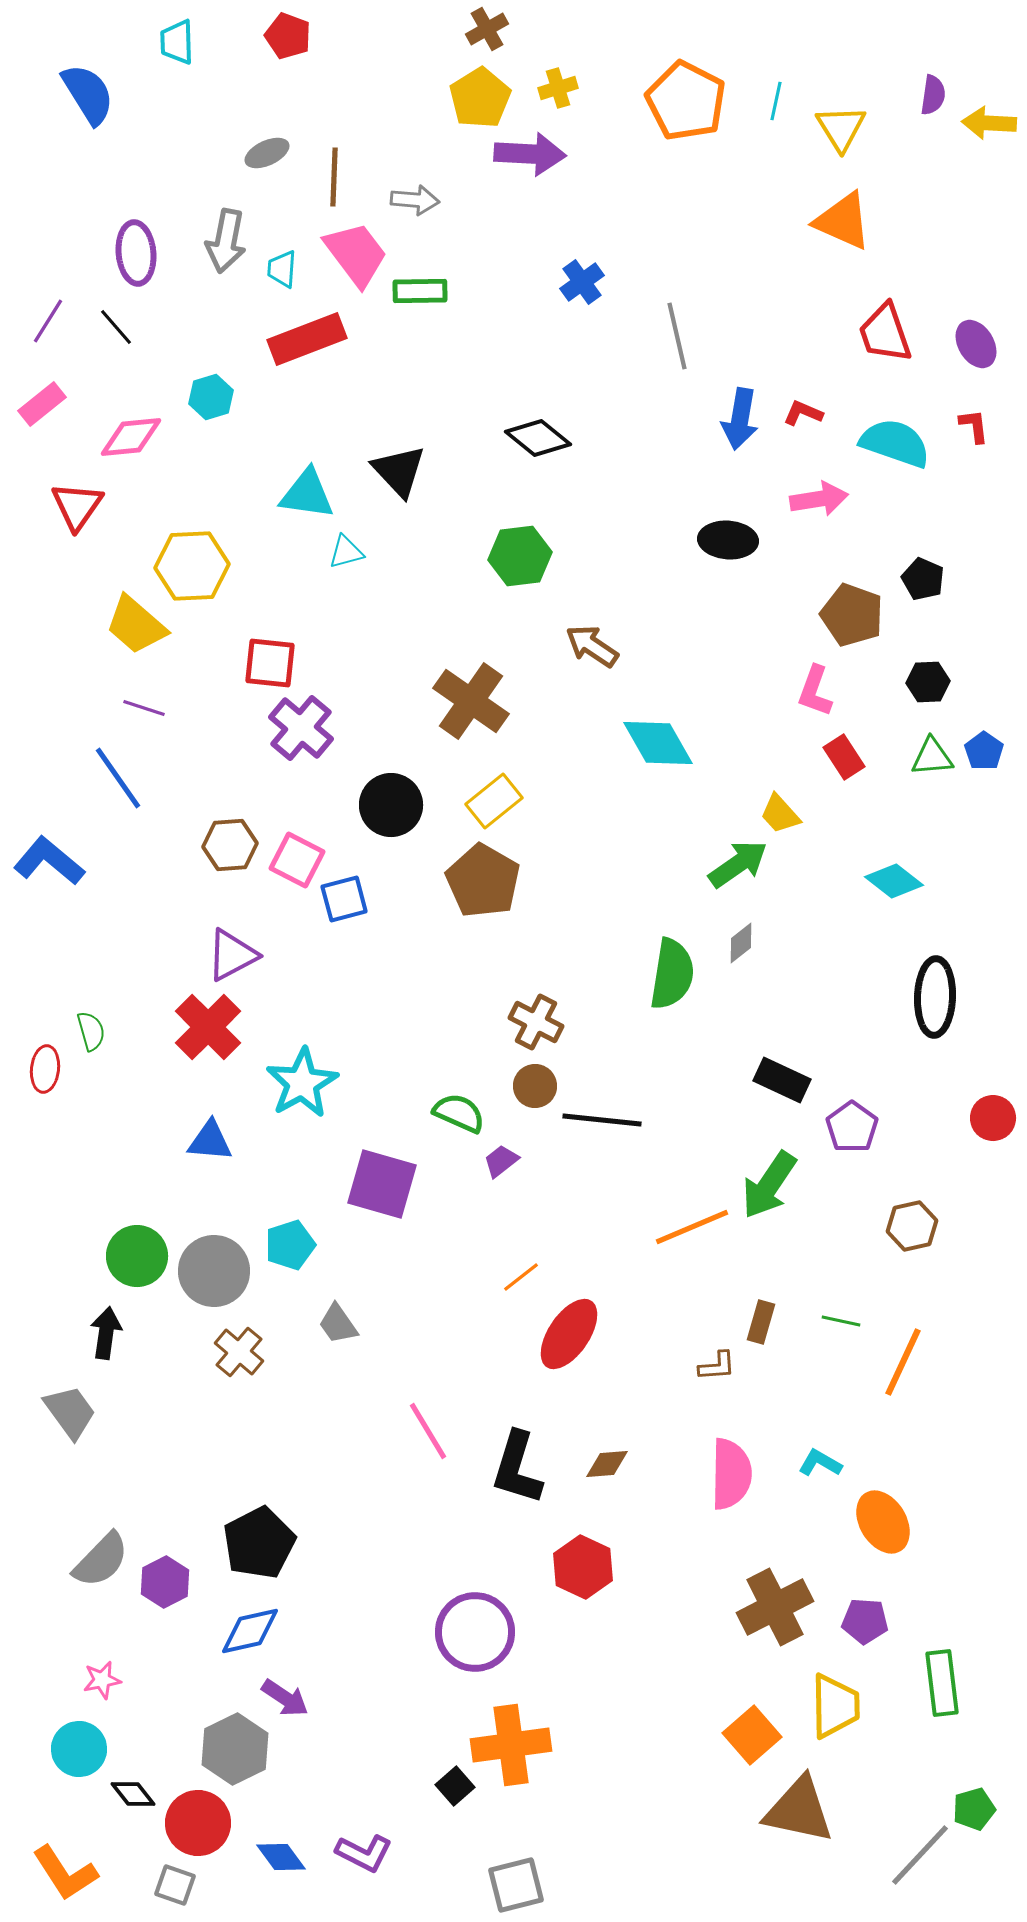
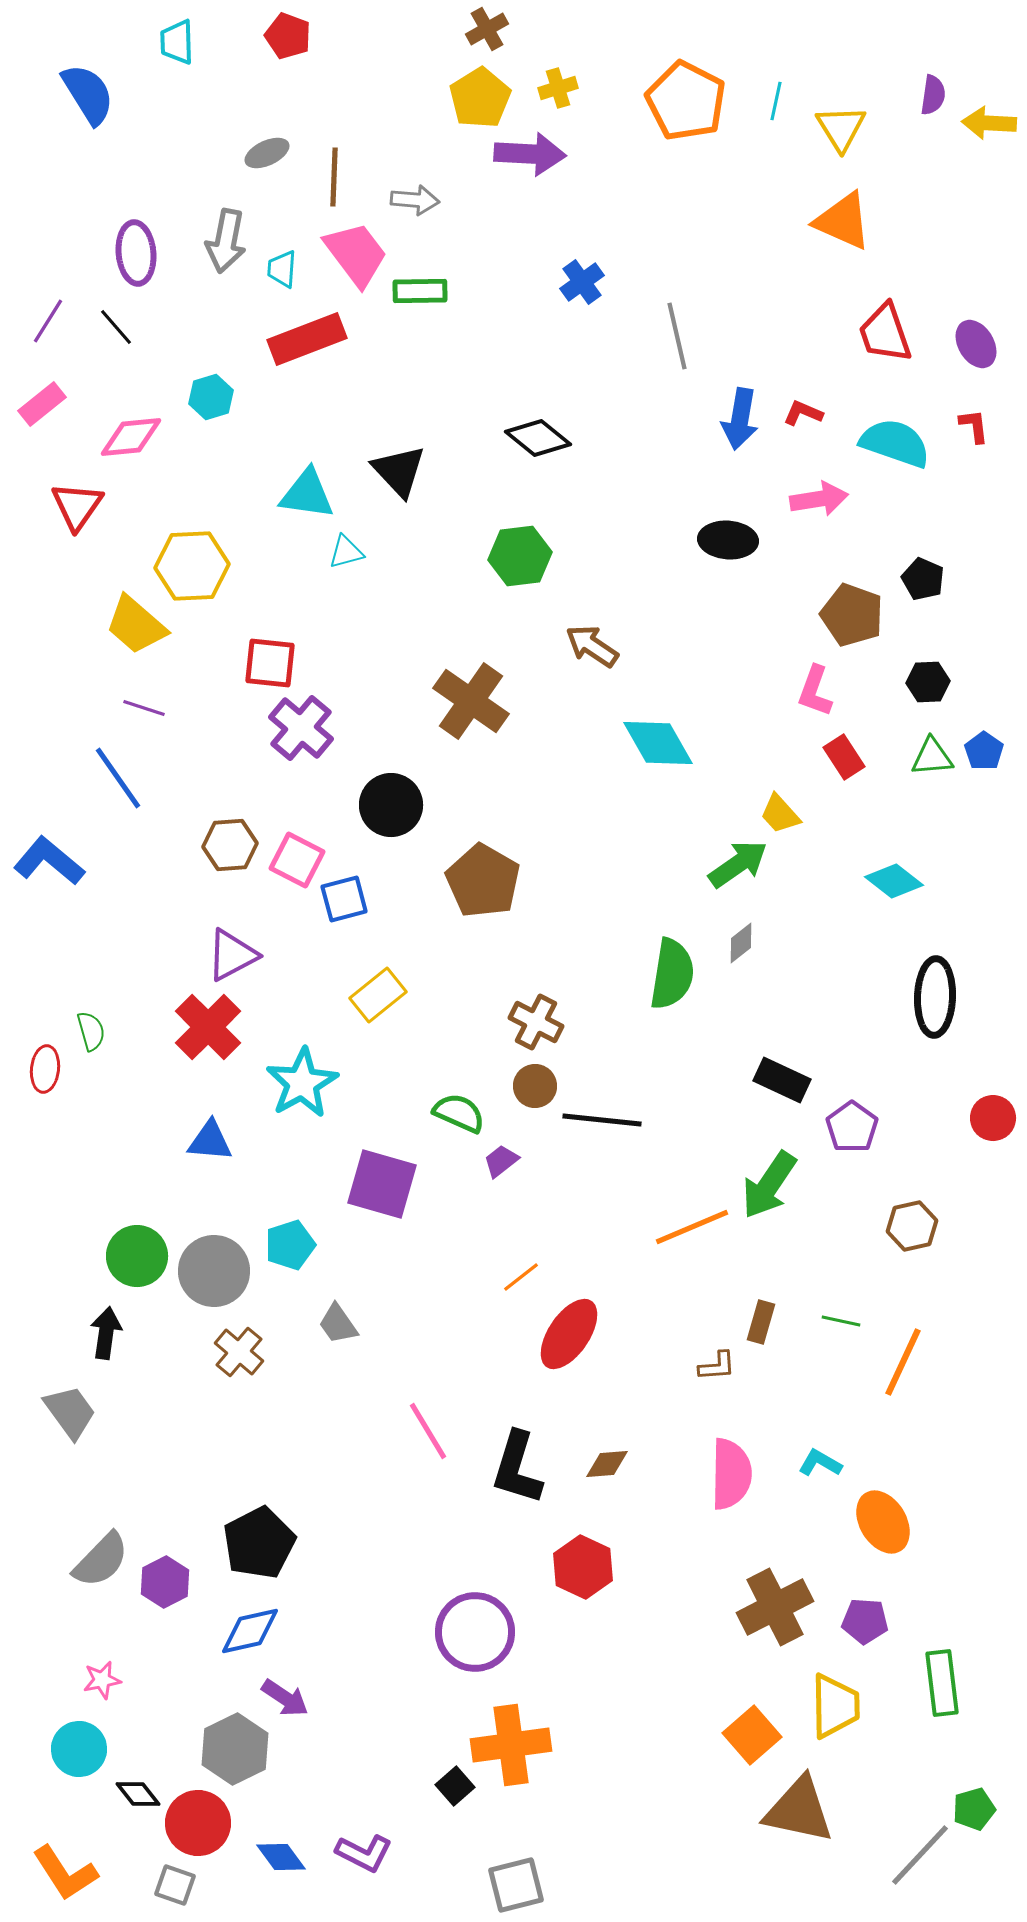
yellow rectangle at (494, 801): moved 116 px left, 194 px down
black diamond at (133, 1794): moved 5 px right
